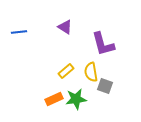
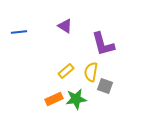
purple triangle: moved 1 px up
yellow semicircle: rotated 18 degrees clockwise
